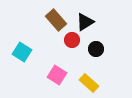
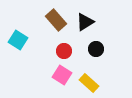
red circle: moved 8 px left, 11 px down
cyan square: moved 4 px left, 12 px up
pink square: moved 5 px right
